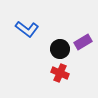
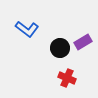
black circle: moved 1 px up
red cross: moved 7 px right, 5 px down
